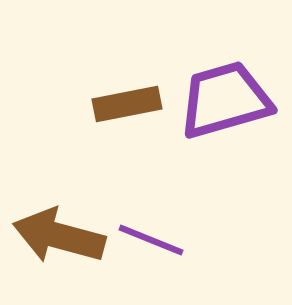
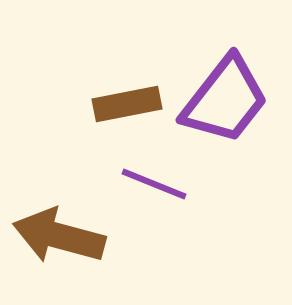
purple trapezoid: rotated 144 degrees clockwise
purple line: moved 3 px right, 56 px up
